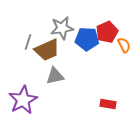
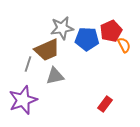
red pentagon: moved 4 px right, 1 px up
gray line: moved 22 px down
purple star: rotated 8 degrees clockwise
red rectangle: moved 3 px left; rotated 63 degrees counterclockwise
